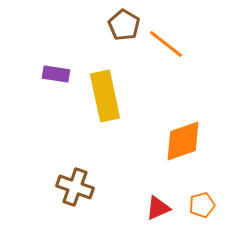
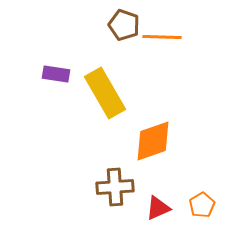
brown pentagon: rotated 12 degrees counterclockwise
orange line: moved 4 px left, 7 px up; rotated 36 degrees counterclockwise
yellow rectangle: moved 3 px up; rotated 18 degrees counterclockwise
orange diamond: moved 30 px left
brown cross: moved 40 px right; rotated 24 degrees counterclockwise
orange pentagon: rotated 15 degrees counterclockwise
